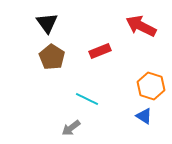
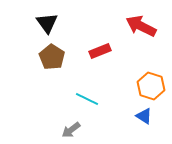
gray arrow: moved 2 px down
